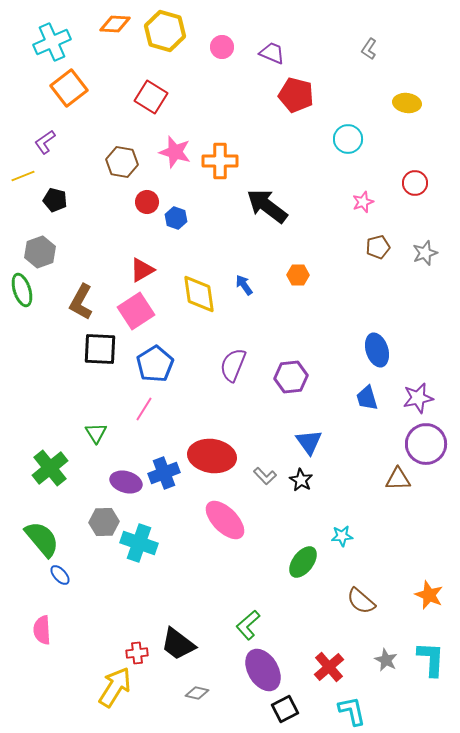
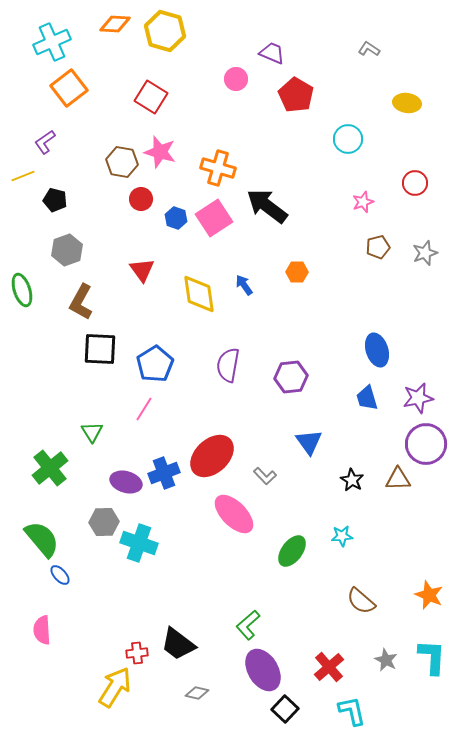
pink circle at (222, 47): moved 14 px right, 32 px down
gray L-shape at (369, 49): rotated 90 degrees clockwise
red pentagon at (296, 95): rotated 16 degrees clockwise
pink star at (175, 152): moved 15 px left
orange cross at (220, 161): moved 2 px left, 7 px down; rotated 16 degrees clockwise
red circle at (147, 202): moved 6 px left, 3 px up
gray hexagon at (40, 252): moved 27 px right, 2 px up
red triangle at (142, 270): rotated 36 degrees counterclockwise
orange hexagon at (298, 275): moved 1 px left, 3 px up
pink square at (136, 311): moved 78 px right, 93 px up
purple semicircle at (233, 365): moved 5 px left; rotated 12 degrees counterclockwise
green triangle at (96, 433): moved 4 px left, 1 px up
red ellipse at (212, 456): rotated 51 degrees counterclockwise
black star at (301, 480): moved 51 px right
pink ellipse at (225, 520): moved 9 px right, 6 px up
green ellipse at (303, 562): moved 11 px left, 11 px up
cyan L-shape at (431, 659): moved 1 px right, 2 px up
black square at (285, 709): rotated 20 degrees counterclockwise
